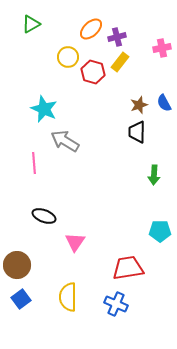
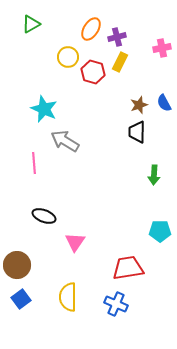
orange ellipse: rotated 15 degrees counterclockwise
yellow rectangle: rotated 12 degrees counterclockwise
